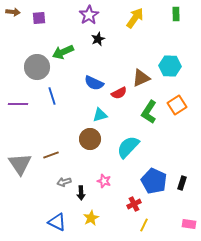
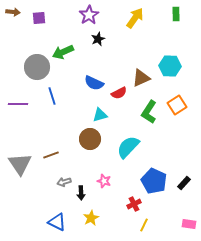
black rectangle: moved 2 px right; rotated 24 degrees clockwise
